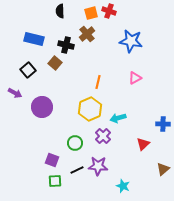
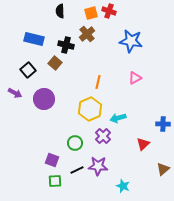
purple circle: moved 2 px right, 8 px up
